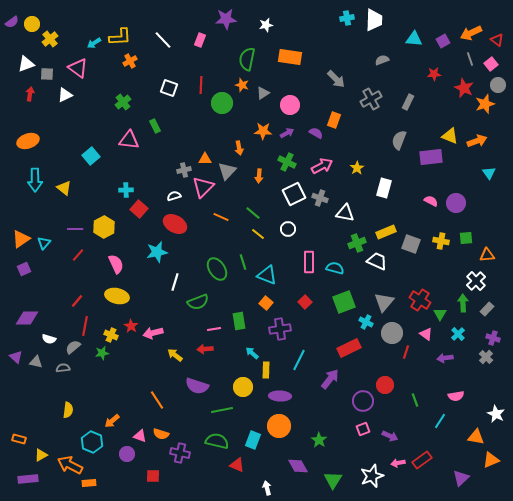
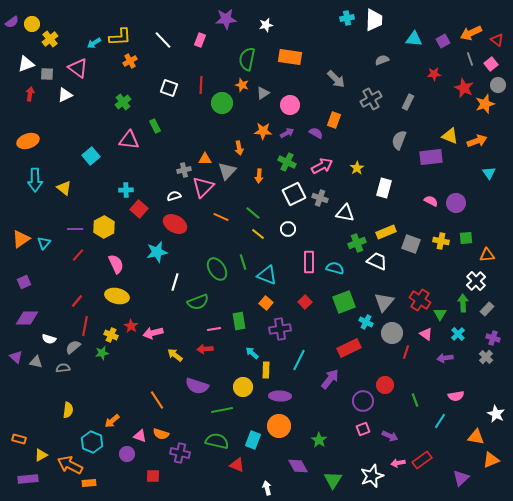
purple square at (24, 269): moved 13 px down
